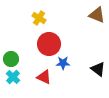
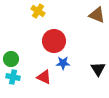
yellow cross: moved 1 px left, 7 px up
red circle: moved 5 px right, 3 px up
black triangle: rotated 21 degrees clockwise
cyan cross: rotated 32 degrees counterclockwise
